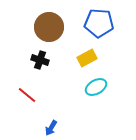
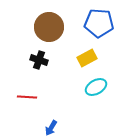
black cross: moved 1 px left
red line: moved 2 px down; rotated 36 degrees counterclockwise
